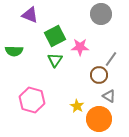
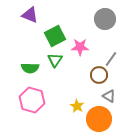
gray circle: moved 4 px right, 5 px down
green semicircle: moved 16 px right, 17 px down
